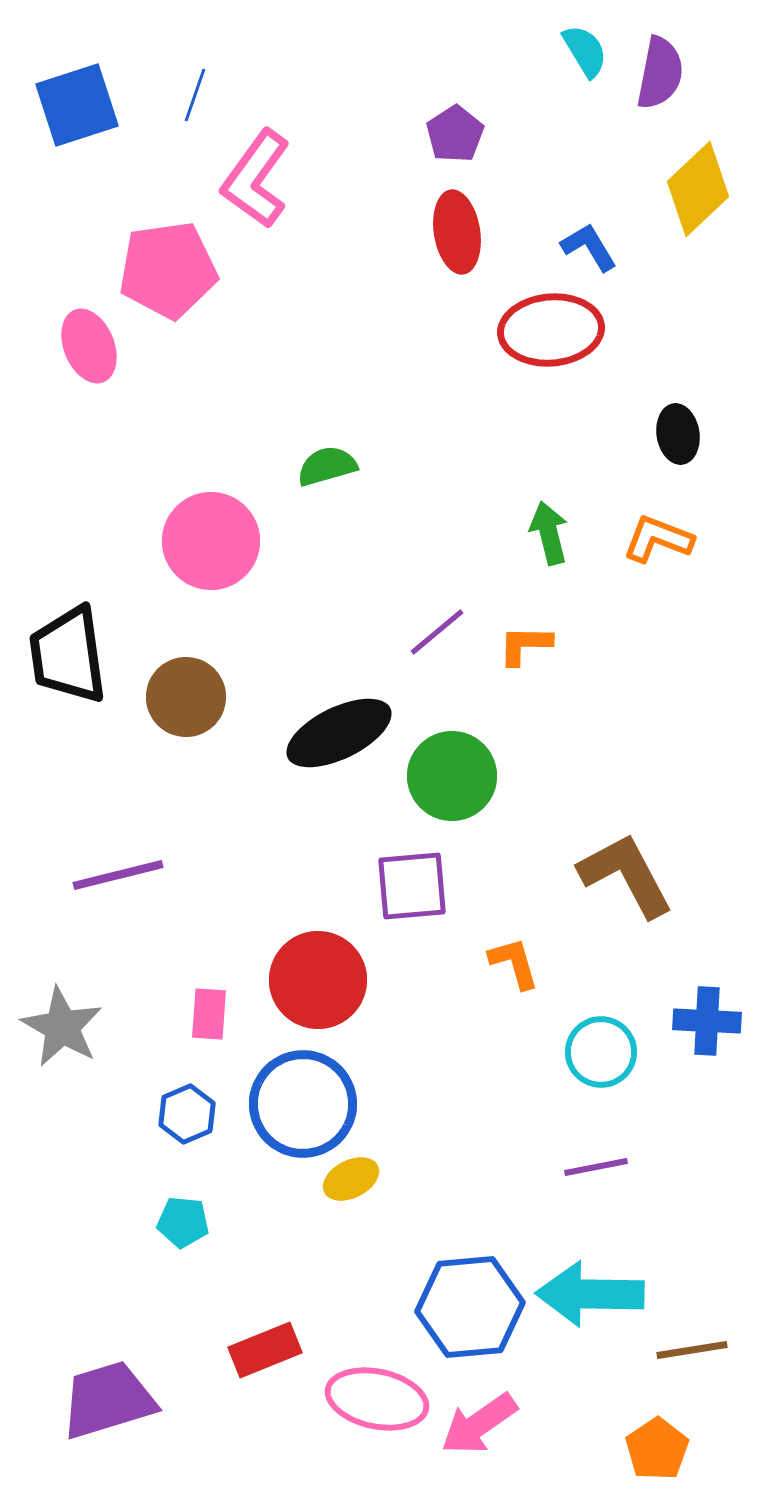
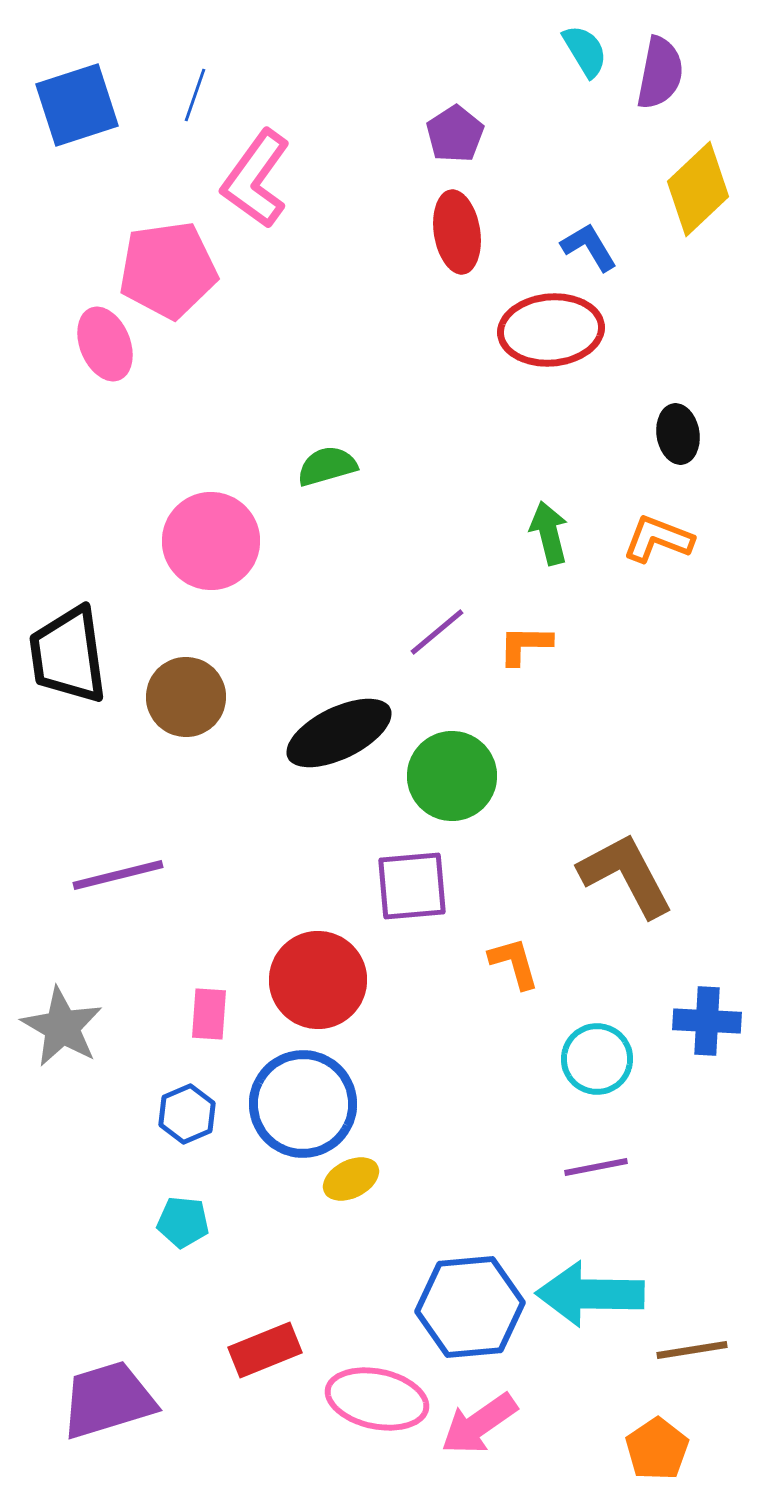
pink ellipse at (89, 346): moved 16 px right, 2 px up
cyan circle at (601, 1052): moved 4 px left, 7 px down
